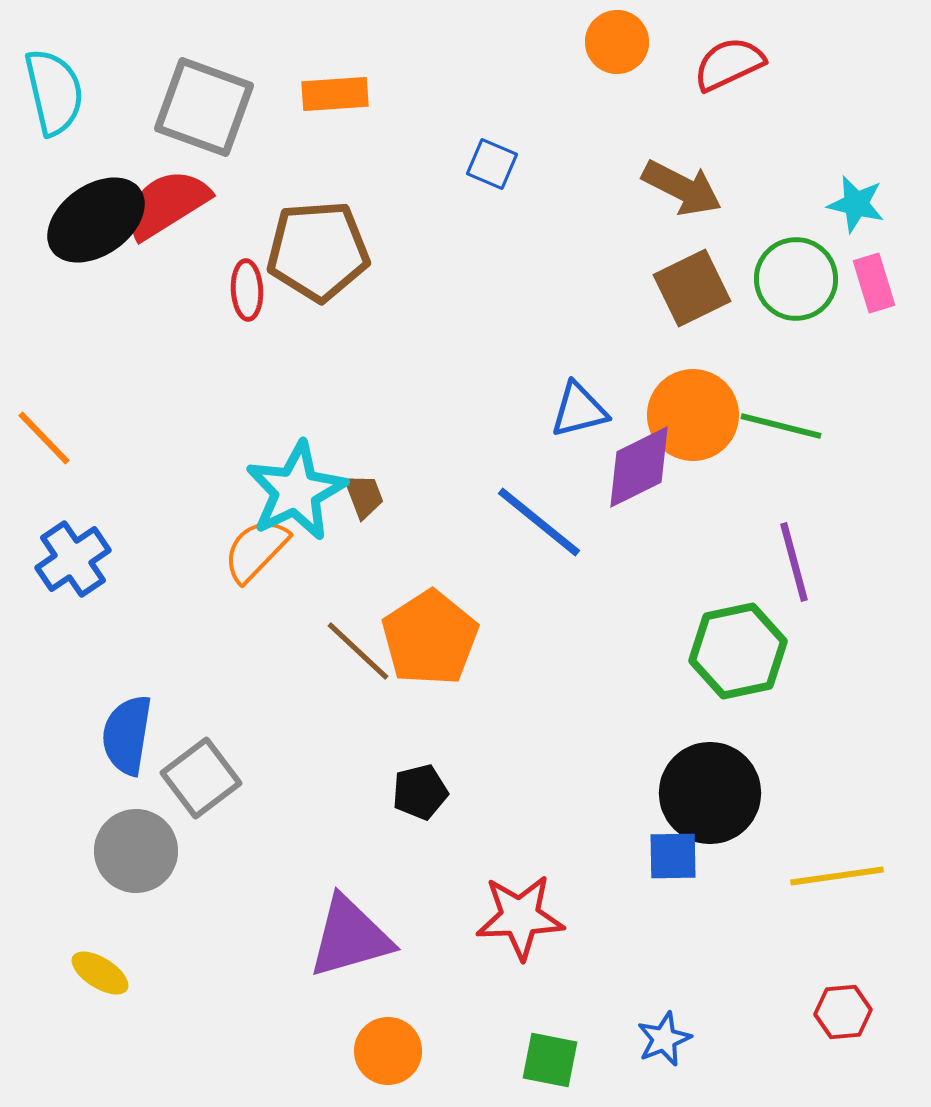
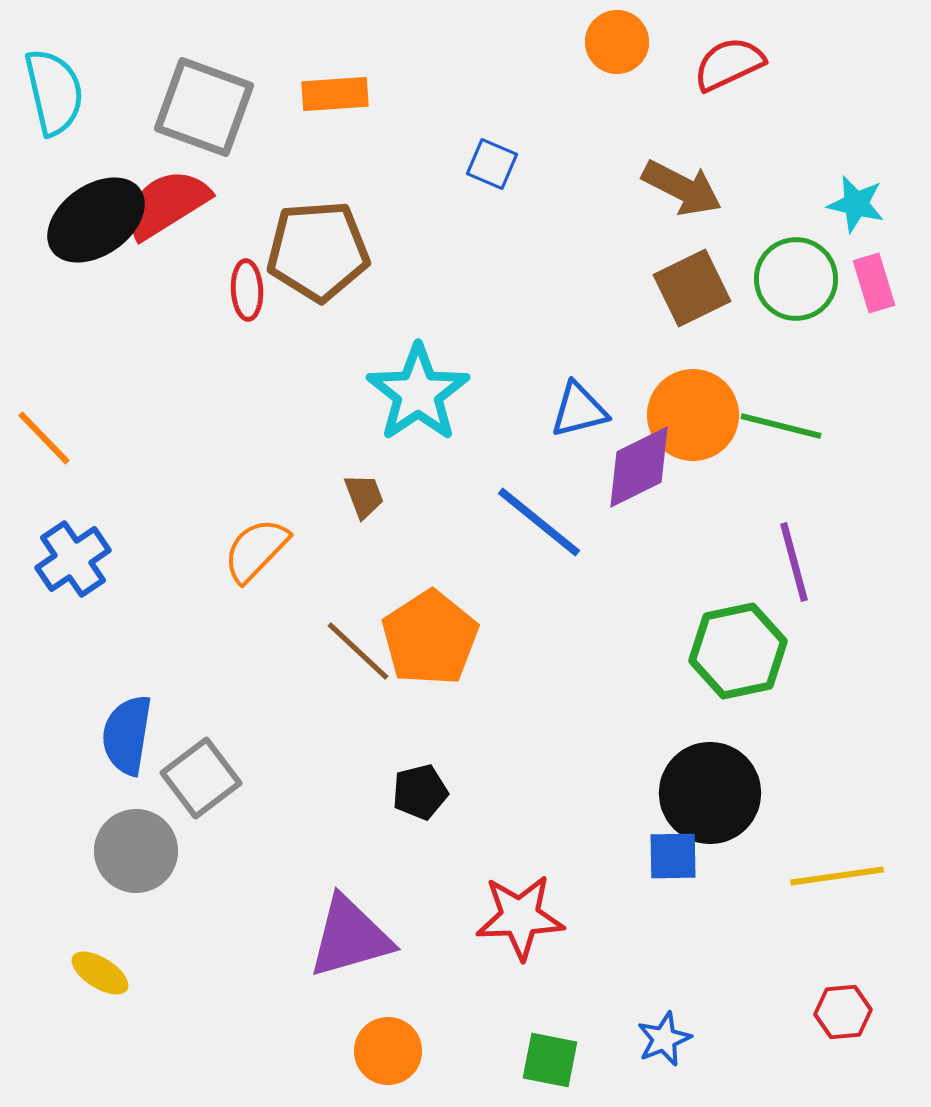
cyan star at (296, 491): moved 122 px right, 98 px up; rotated 8 degrees counterclockwise
